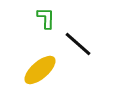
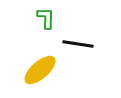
black line: rotated 32 degrees counterclockwise
